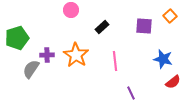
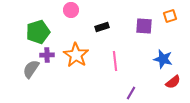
orange square: rotated 24 degrees clockwise
black rectangle: rotated 24 degrees clockwise
green pentagon: moved 21 px right, 6 px up
purple line: rotated 56 degrees clockwise
